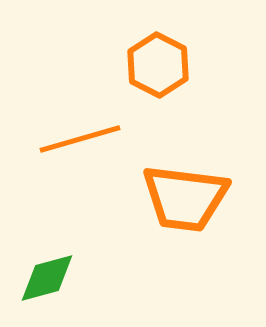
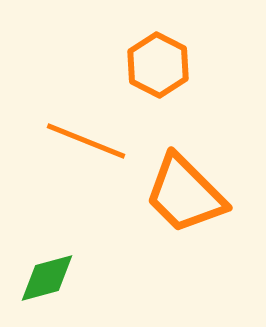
orange line: moved 6 px right, 2 px down; rotated 38 degrees clockwise
orange trapezoid: moved 4 px up; rotated 38 degrees clockwise
